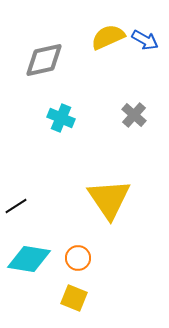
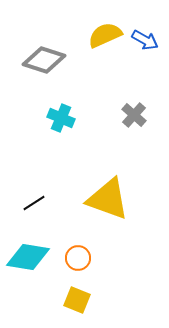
yellow semicircle: moved 3 px left, 2 px up
gray diamond: rotated 30 degrees clockwise
yellow triangle: moved 1 px left; rotated 36 degrees counterclockwise
black line: moved 18 px right, 3 px up
cyan diamond: moved 1 px left, 2 px up
yellow square: moved 3 px right, 2 px down
